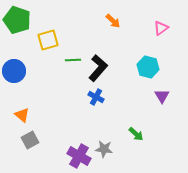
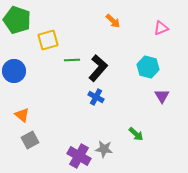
pink triangle: rotated 14 degrees clockwise
green line: moved 1 px left
